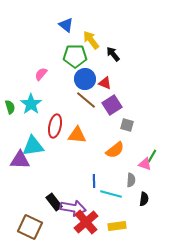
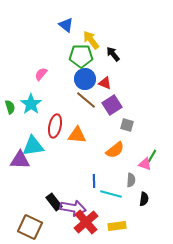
green pentagon: moved 6 px right
